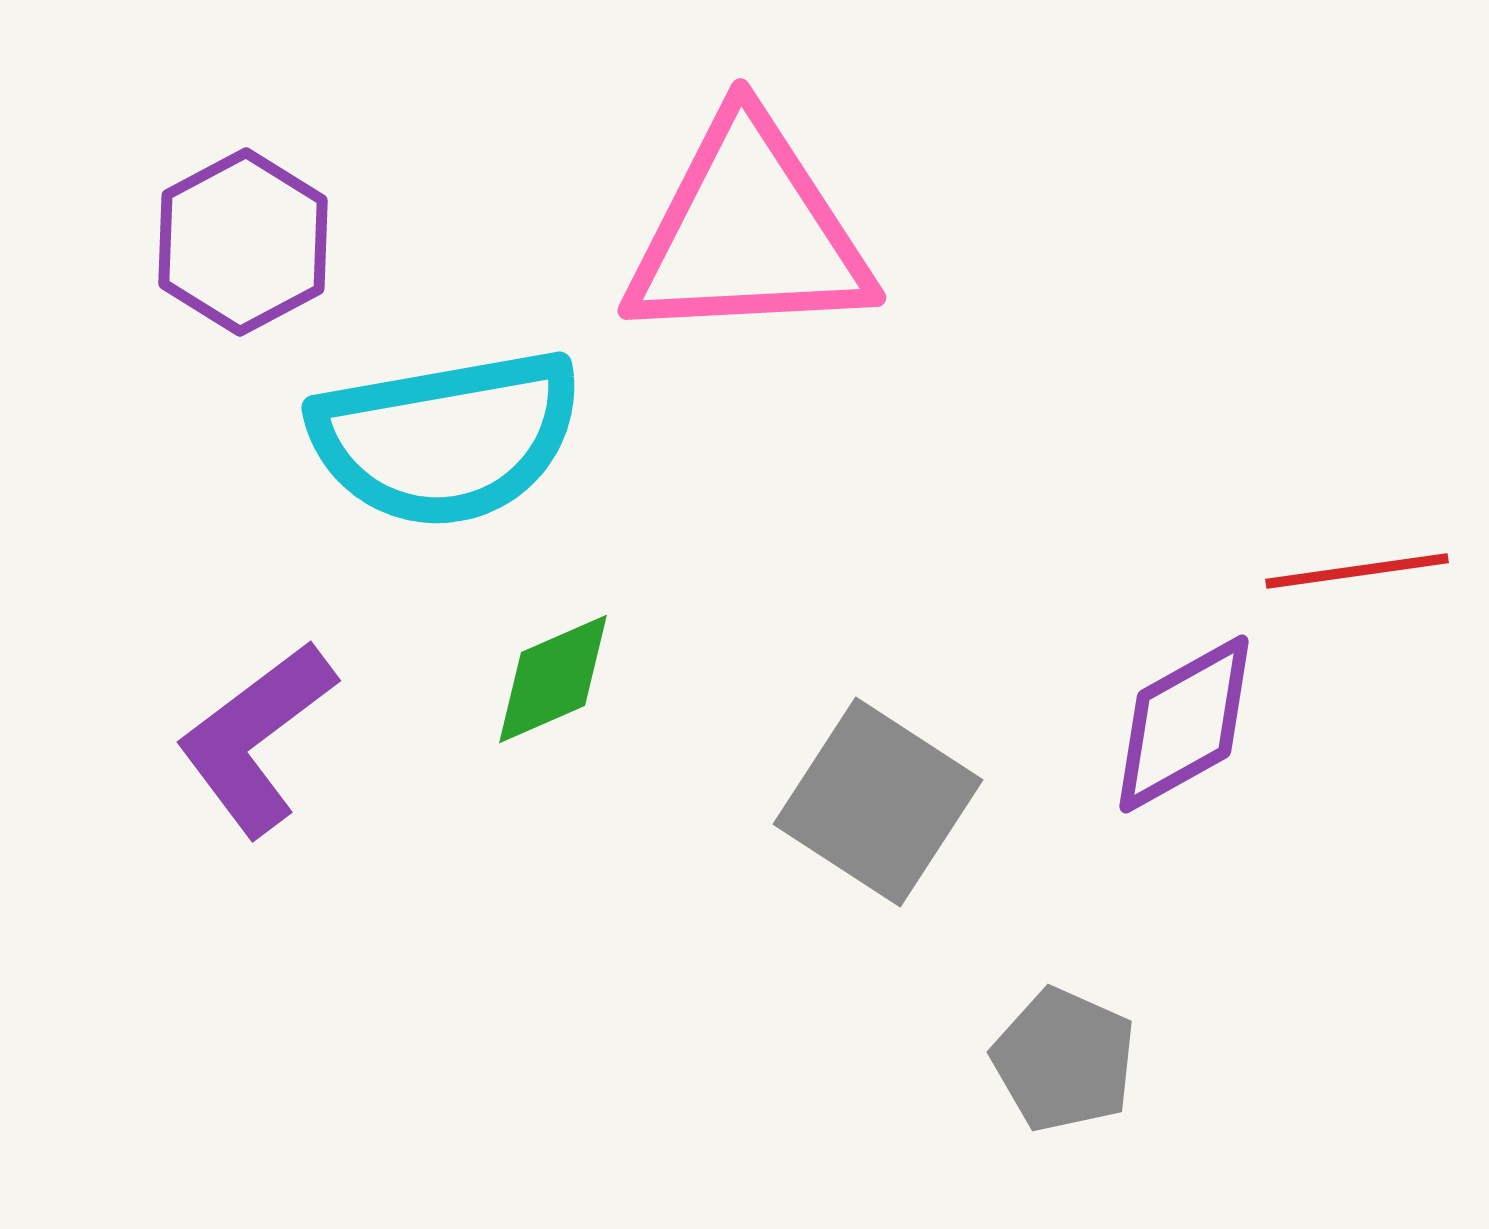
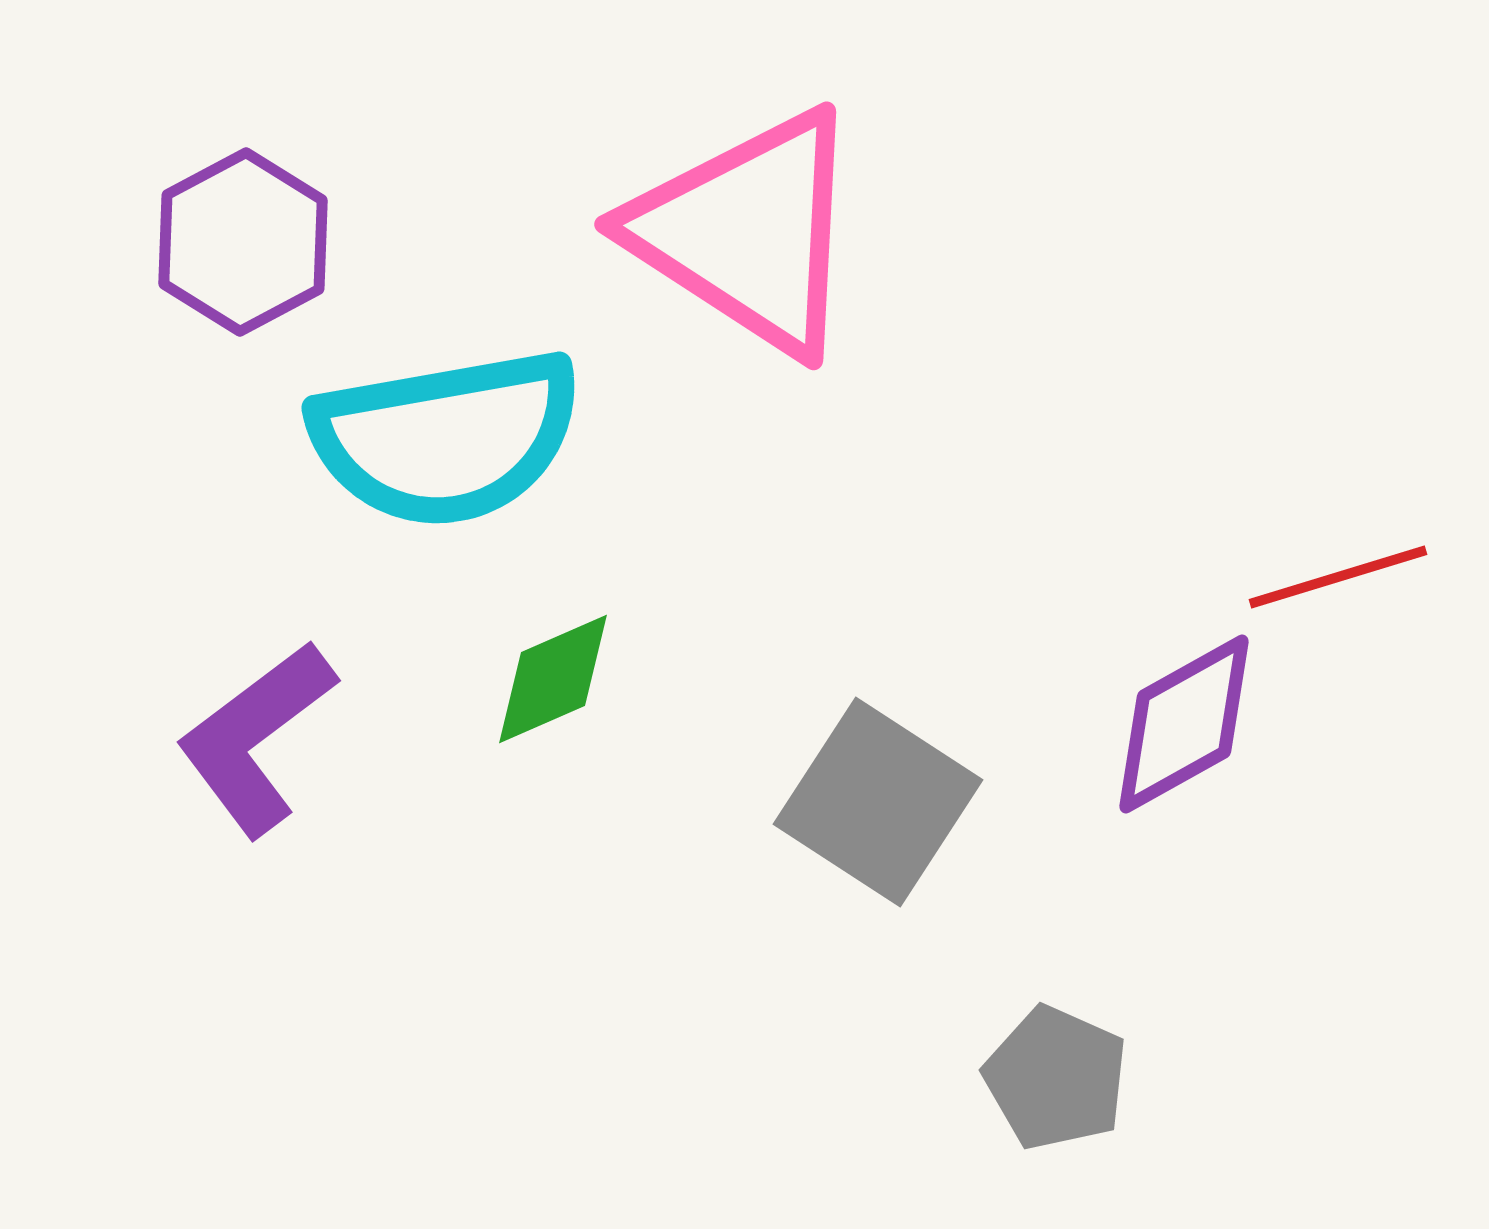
pink triangle: rotated 36 degrees clockwise
red line: moved 19 px left, 6 px down; rotated 9 degrees counterclockwise
gray pentagon: moved 8 px left, 18 px down
